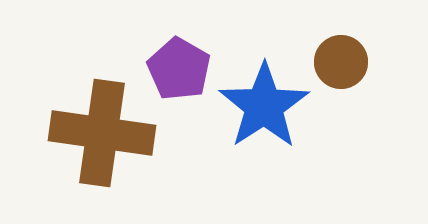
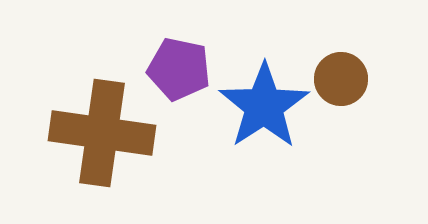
brown circle: moved 17 px down
purple pentagon: rotated 18 degrees counterclockwise
